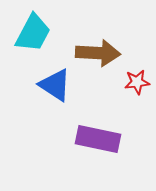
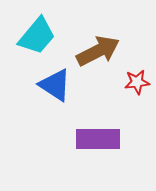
cyan trapezoid: moved 4 px right, 3 px down; rotated 12 degrees clockwise
brown arrow: moved 2 px up; rotated 30 degrees counterclockwise
purple rectangle: rotated 12 degrees counterclockwise
